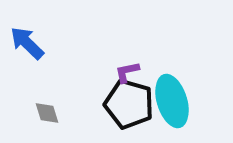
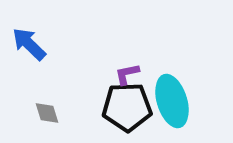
blue arrow: moved 2 px right, 1 px down
purple L-shape: moved 2 px down
black pentagon: moved 2 px left, 3 px down; rotated 18 degrees counterclockwise
